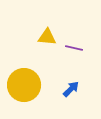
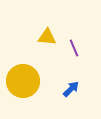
purple line: rotated 54 degrees clockwise
yellow circle: moved 1 px left, 4 px up
